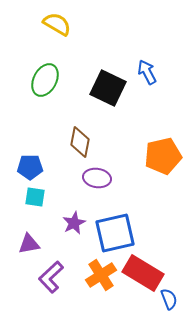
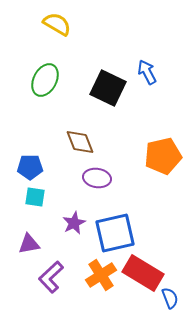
brown diamond: rotated 32 degrees counterclockwise
blue semicircle: moved 1 px right, 1 px up
